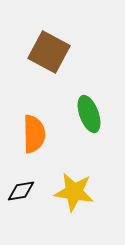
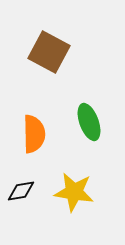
green ellipse: moved 8 px down
